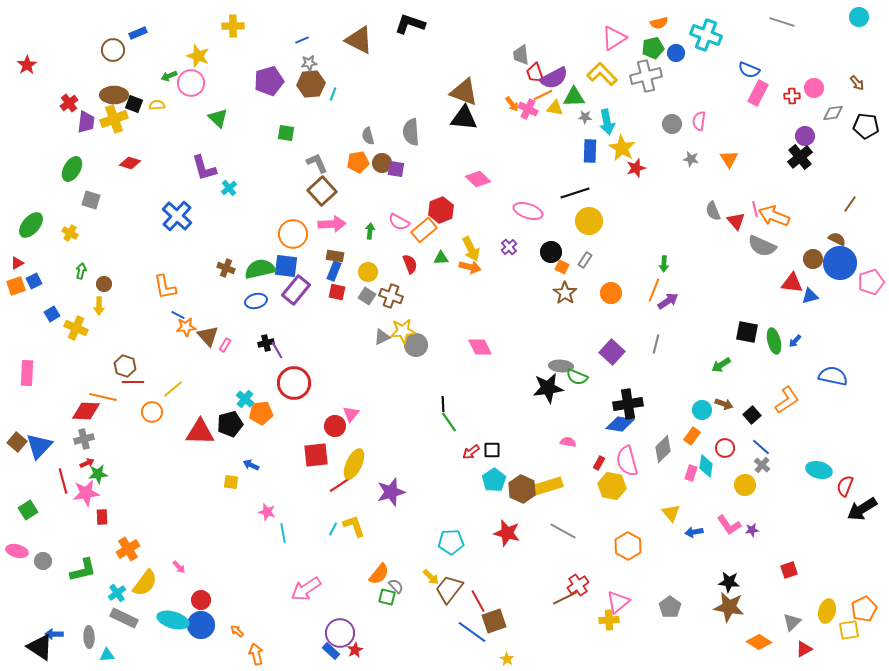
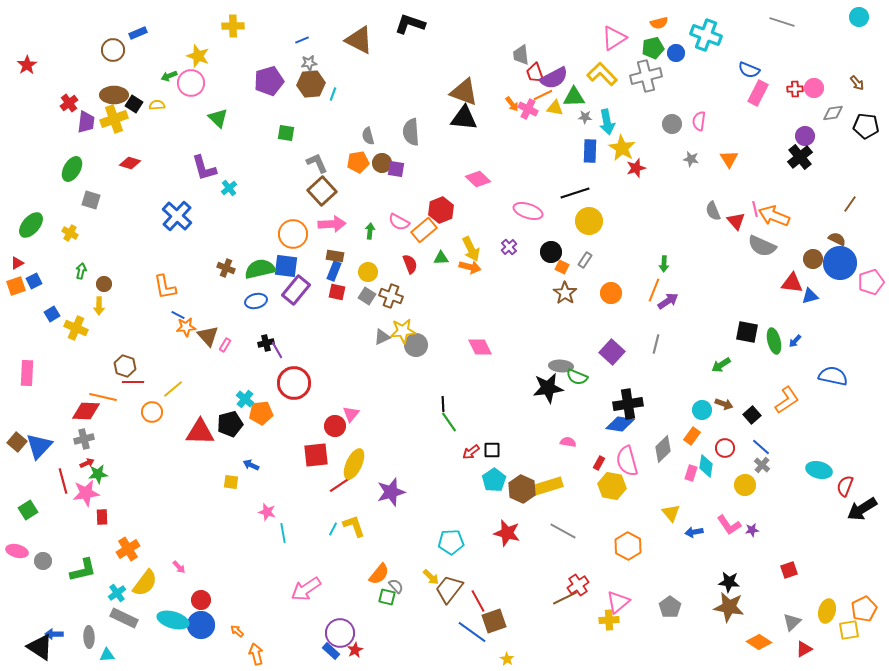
red cross at (792, 96): moved 3 px right, 7 px up
black square at (134, 104): rotated 12 degrees clockwise
